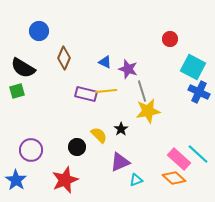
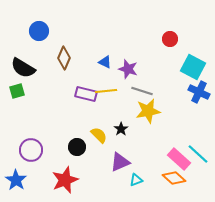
gray line: rotated 55 degrees counterclockwise
